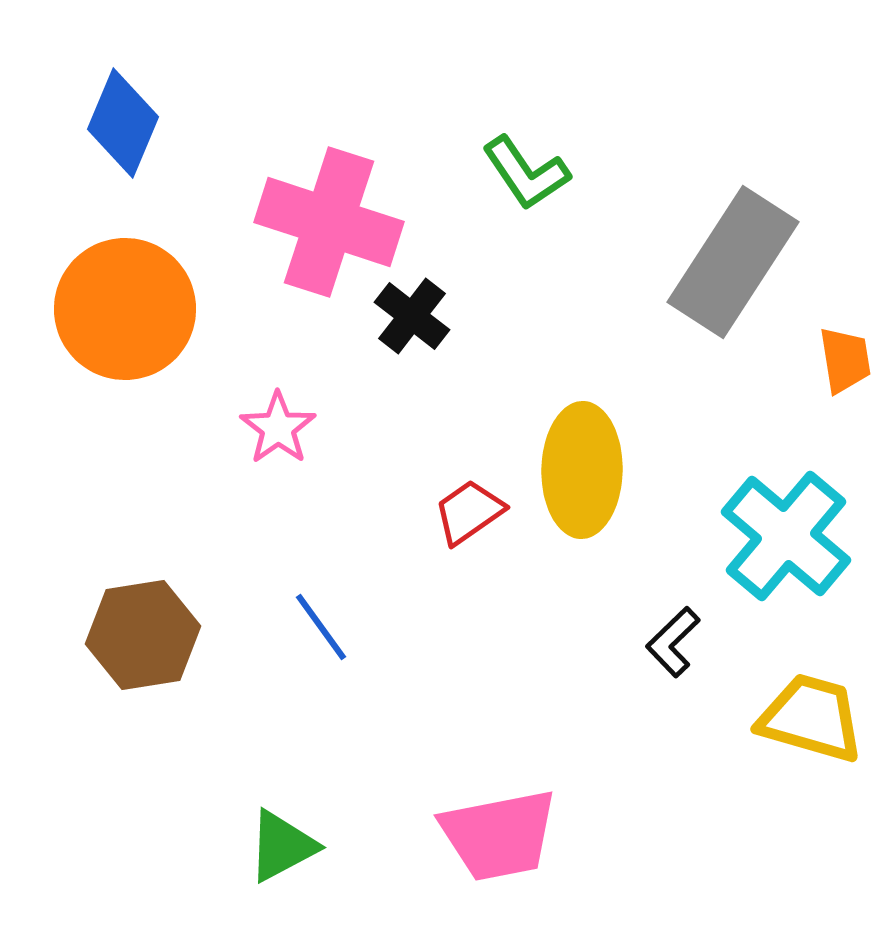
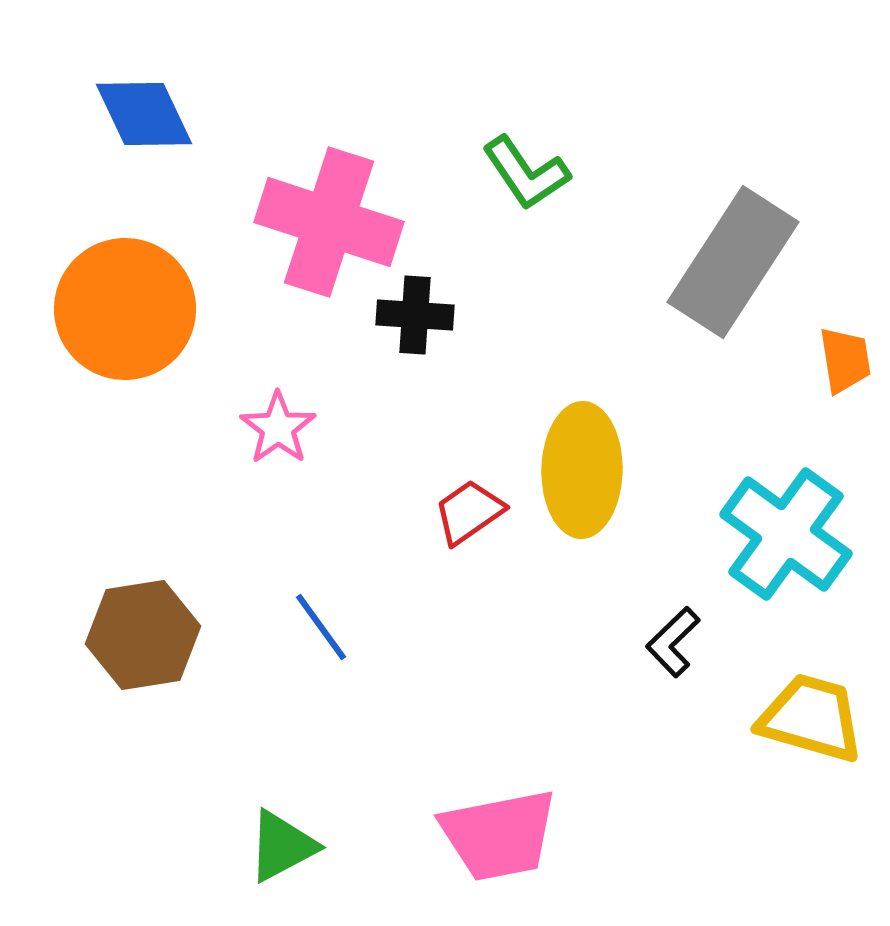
blue diamond: moved 21 px right, 9 px up; rotated 48 degrees counterclockwise
black cross: moved 3 px right, 1 px up; rotated 34 degrees counterclockwise
cyan cross: moved 2 px up; rotated 4 degrees counterclockwise
